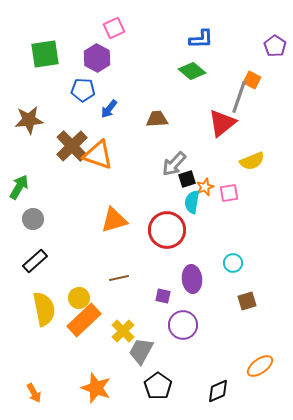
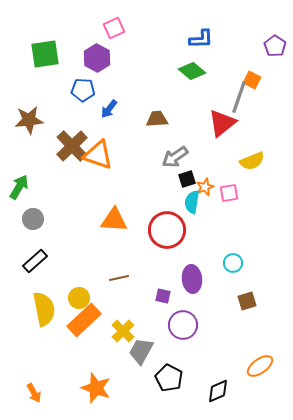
gray arrow at (174, 164): moved 1 px right, 7 px up; rotated 12 degrees clockwise
orange triangle at (114, 220): rotated 20 degrees clockwise
black pentagon at (158, 386): moved 11 px right, 8 px up; rotated 8 degrees counterclockwise
